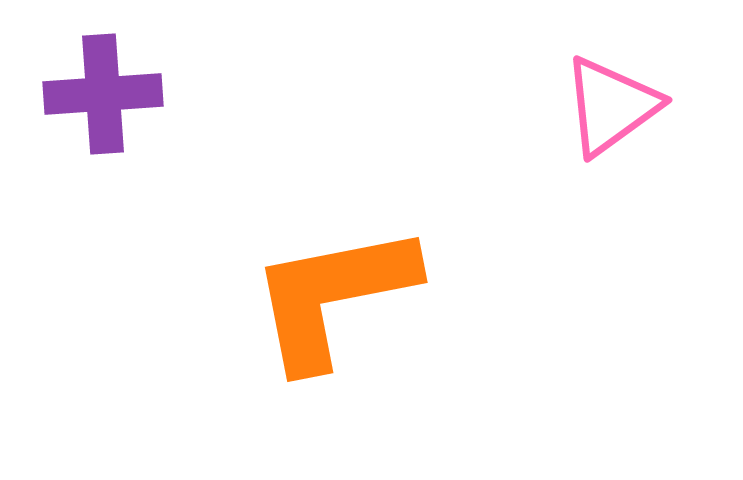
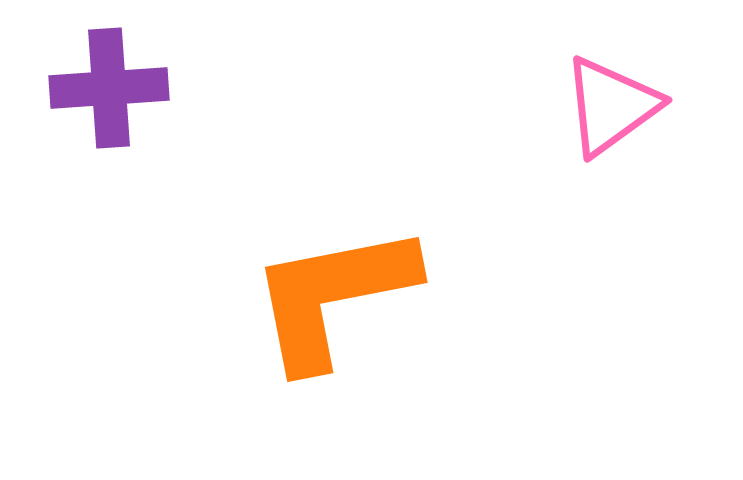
purple cross: moved 6 px right, 6 px up
